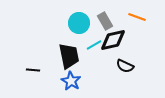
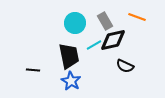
cyan circle: moved 4 px left
